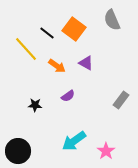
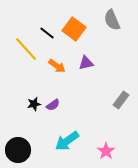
purple triangle: rotated 42 degrees counterclockwise
purple semicircle: moved 15 px left, 9 px down
black star: moved 1 px left, 1 px up; rotated 16 degrees counterclockwise
cyan arrow: moved 7 px left
black circle: moved 1 px up
